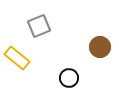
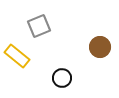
yellow rectangle: moved 2 px up
black circle: moved 7 px left
